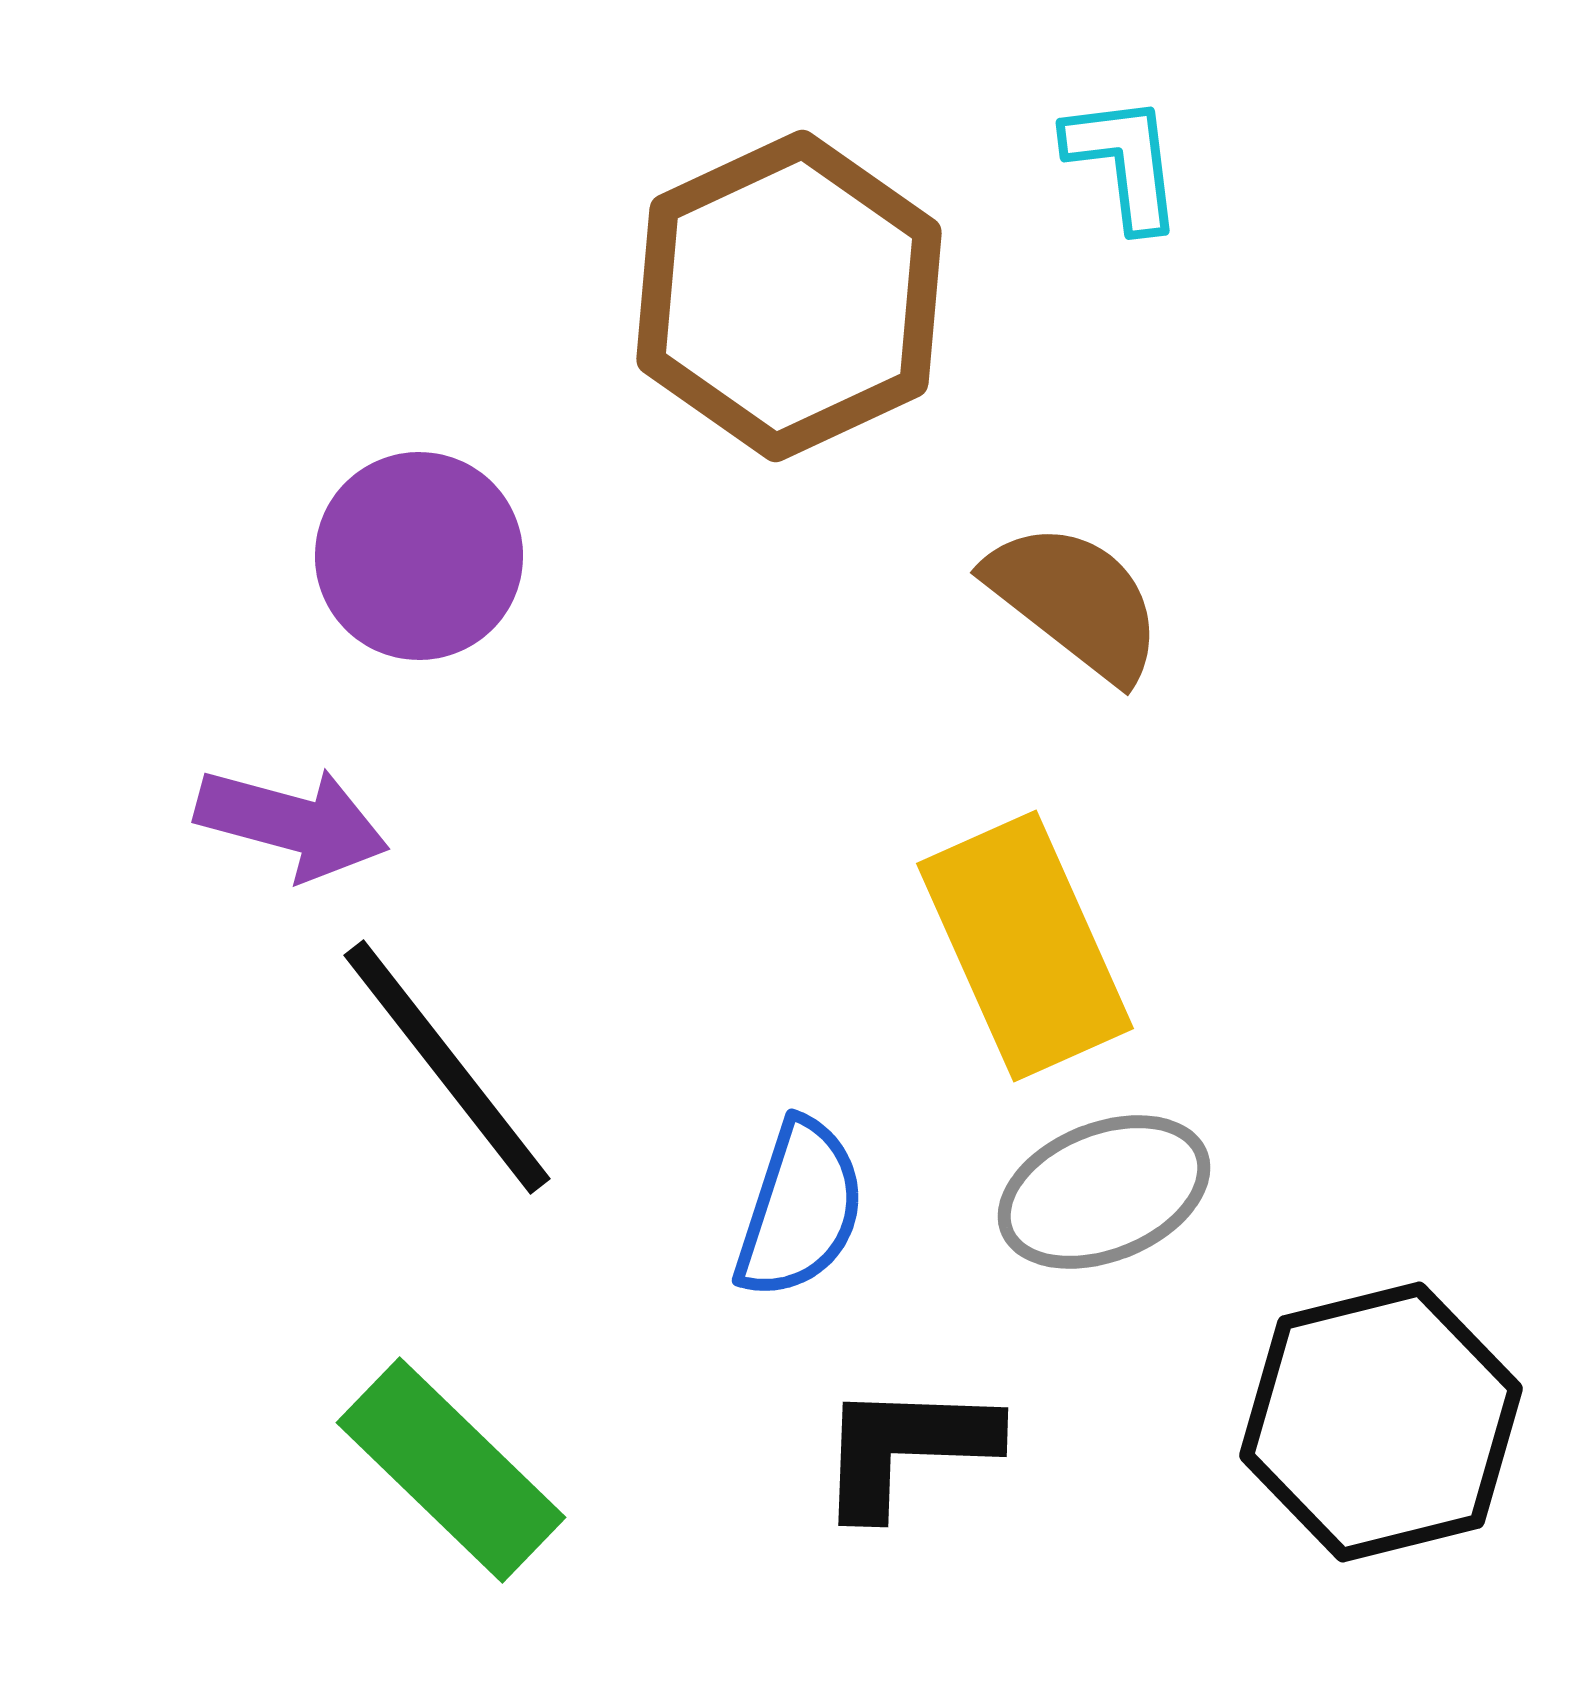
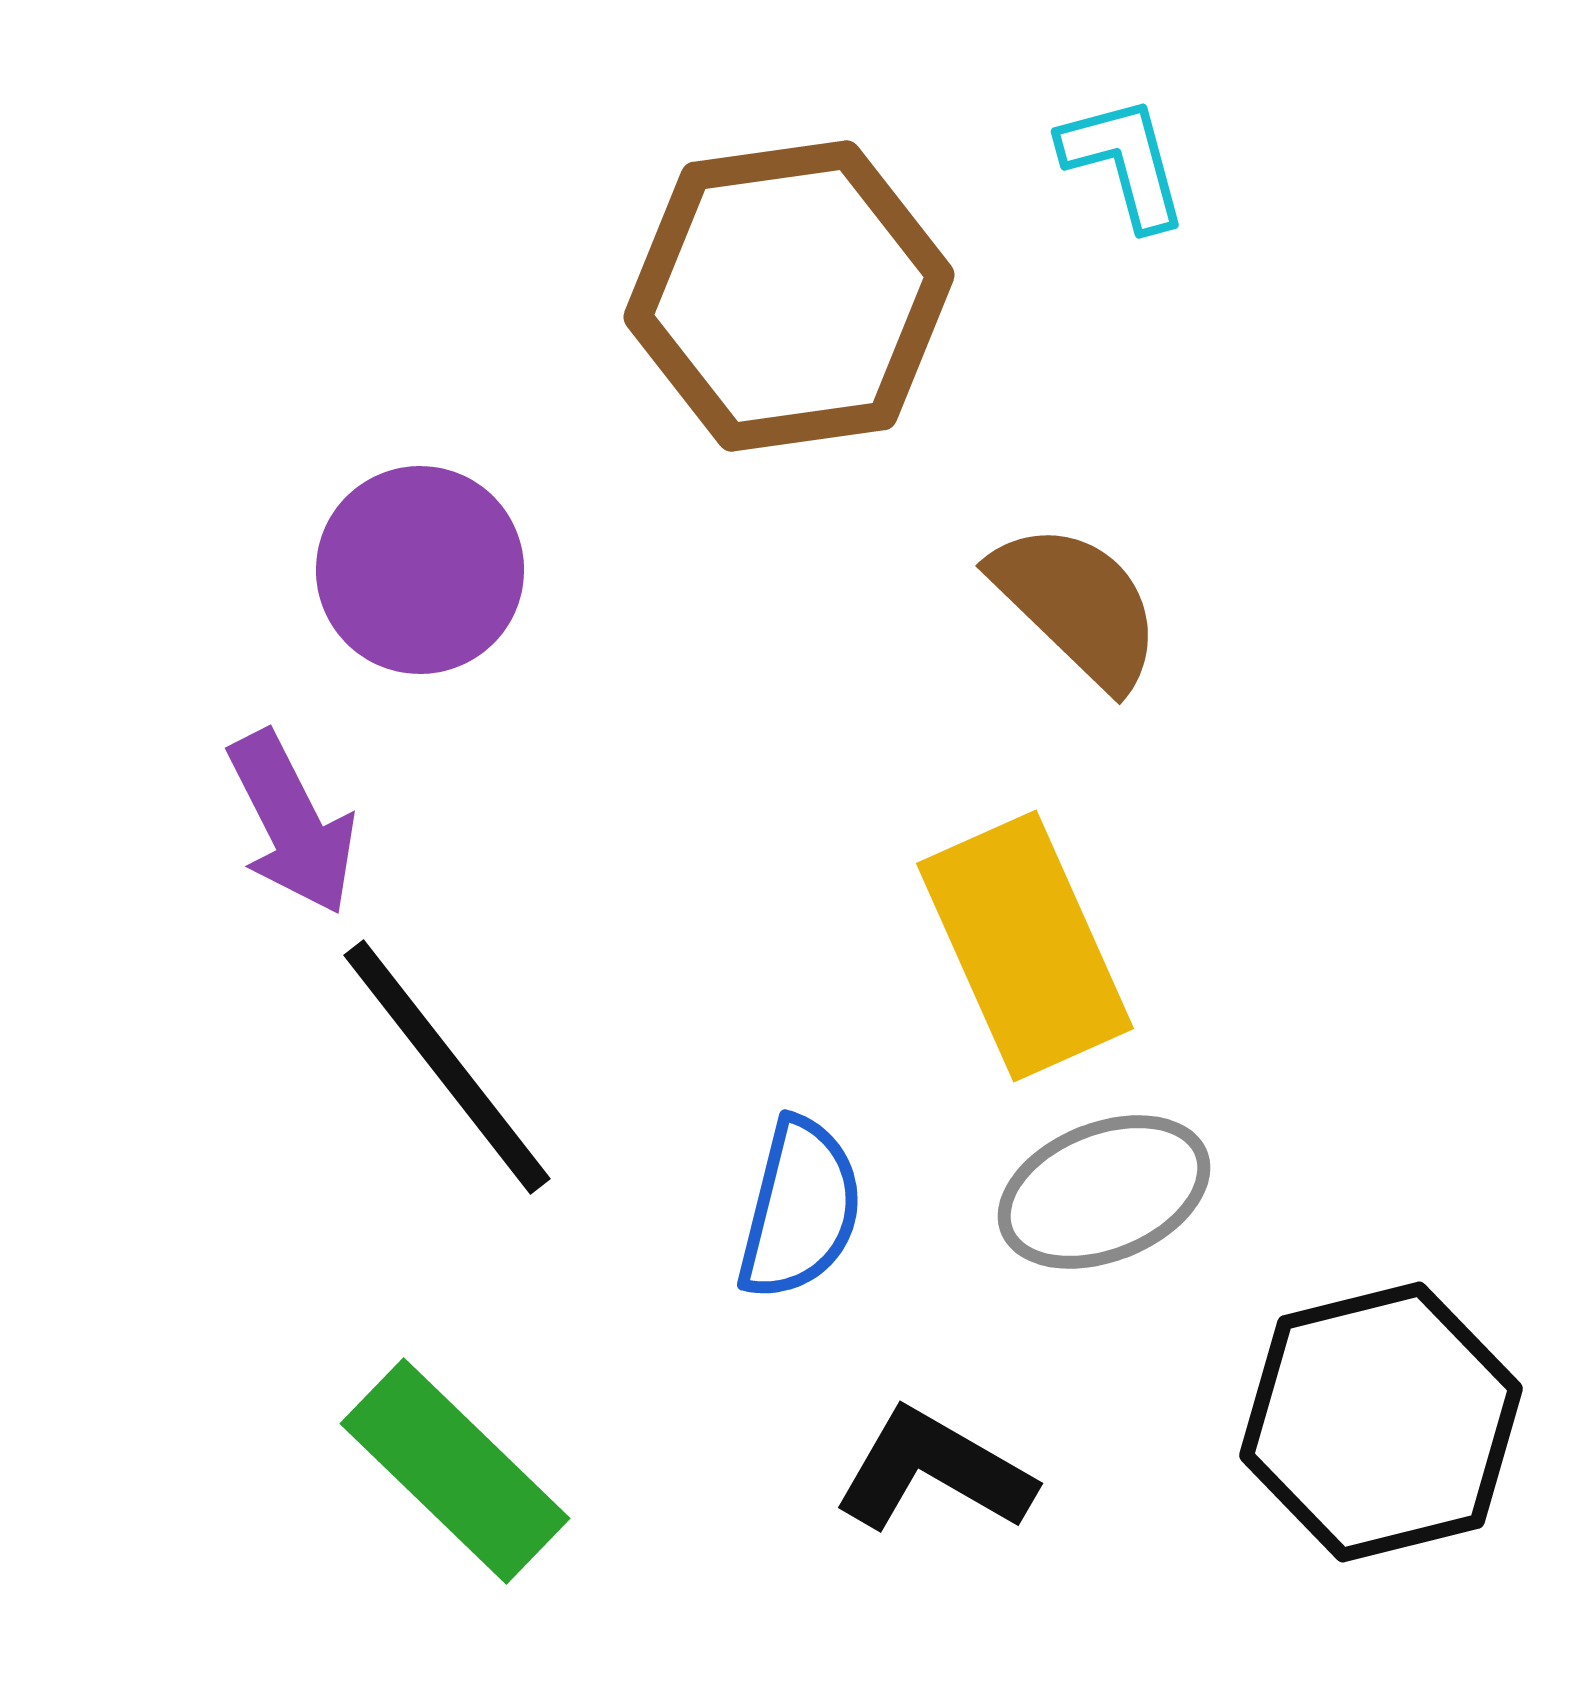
cyan L-shape: rotated 8 degrees counterclockwise
brown hexagon: rotated 17 degrees clockwise
purple circle: moved 1 px right, 14 px down
brown semicircle: moved 2 px right, 4 px down; rotated 6 degrees clockwise
purple arrow: rotated 48 degrees clockwise
blue semicircle: rotated 4 degrees counterclockwise
black L-shape: moved 28 px right, 23 px down; rotated 28 degrees clockwise
green rectangle: moved 4 px right, 1 px down
